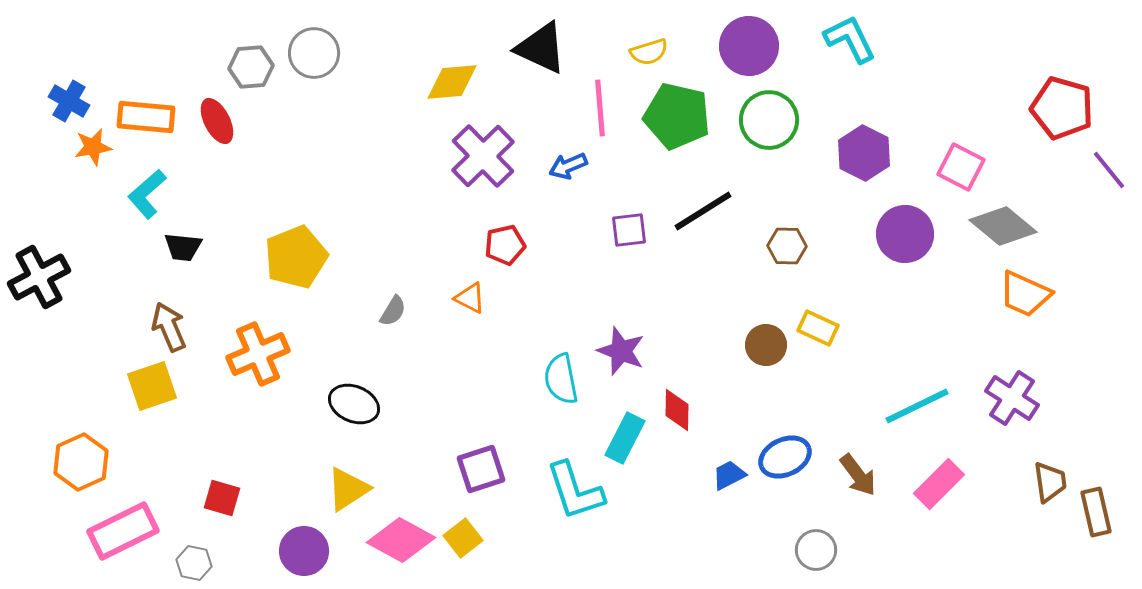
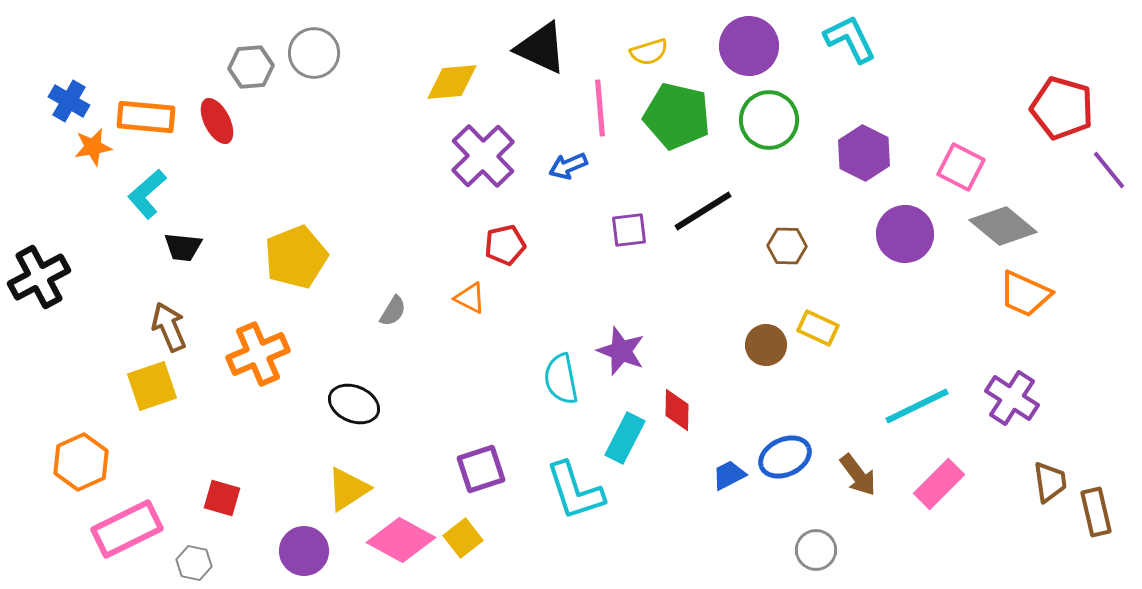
pink rectangle at (123, 531): moved 4 px right, 2 px up
